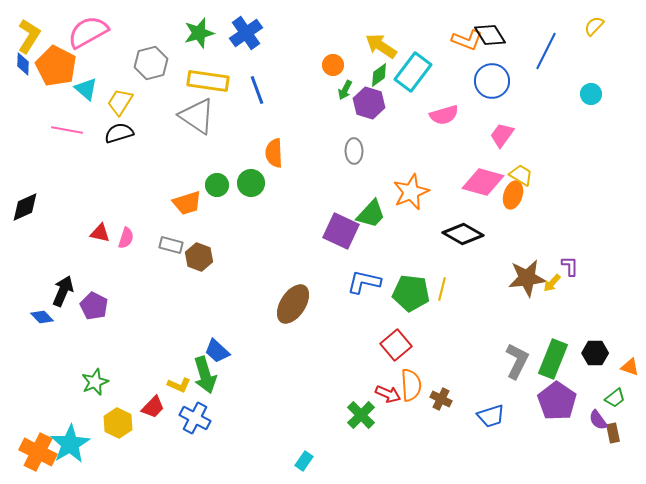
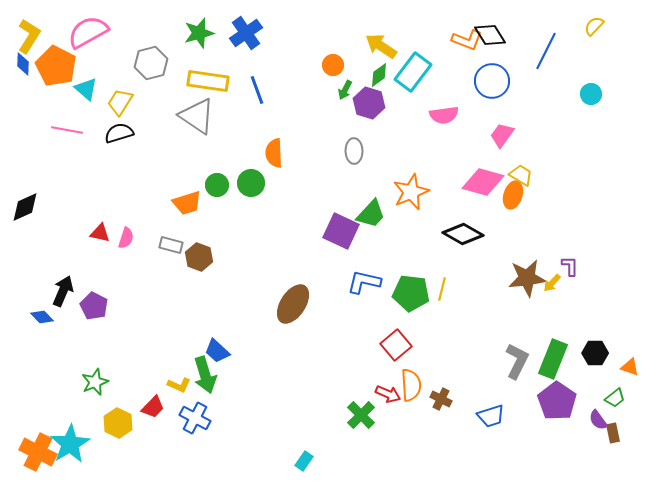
pink semicircle at (444, 115): rotated 8 degrees clockwise
